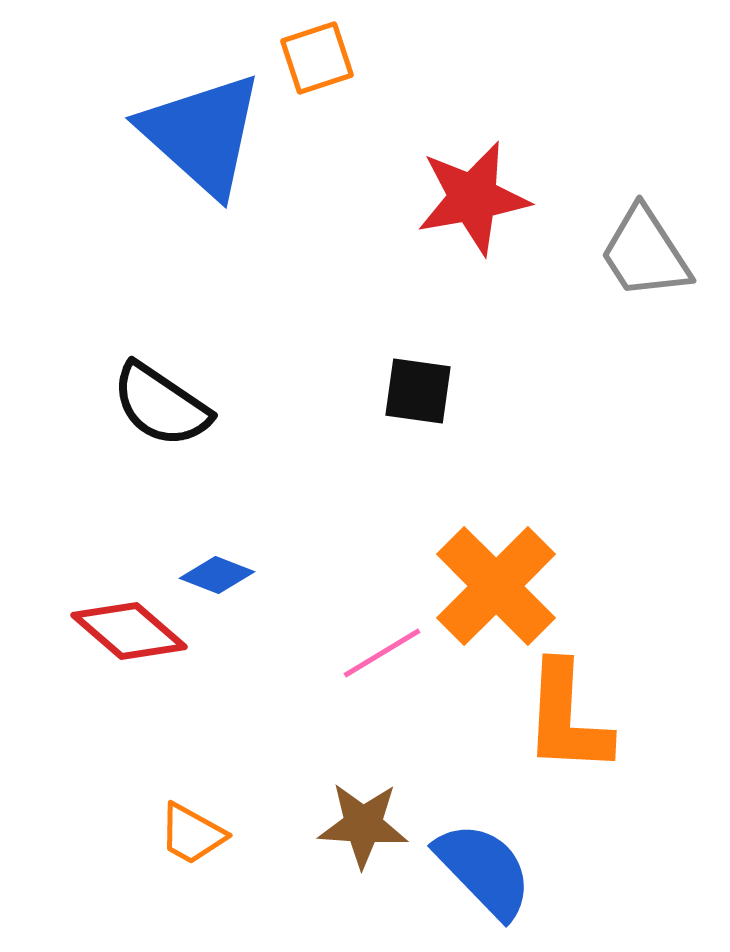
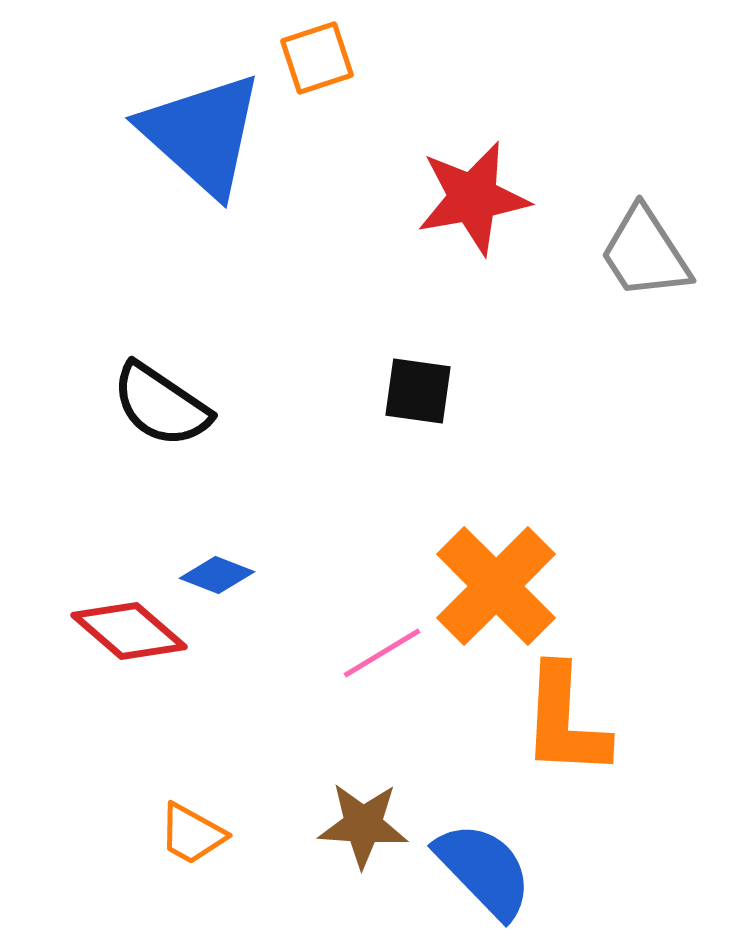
orange L-shape: moved 2 px left, 3 px down
